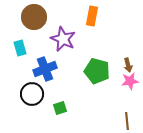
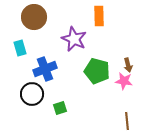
orange rectangle: moved 7 px right; rotated 12 degrees counterclockwise
purple star: moved 11 px right
pink star: moved 6 px left; rotated 18 degrees clockwise
